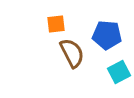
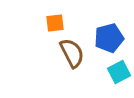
orange square: moved 1 px left, 1 px up
blue pentagon: moved 2 px right, 3 px down; rotated 20 degrees counterclockwise
